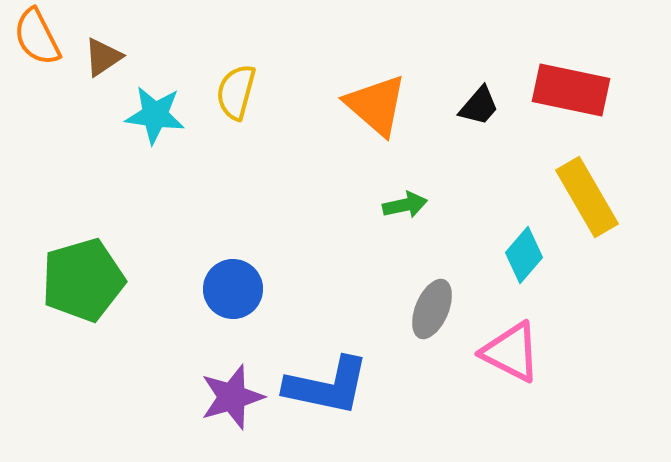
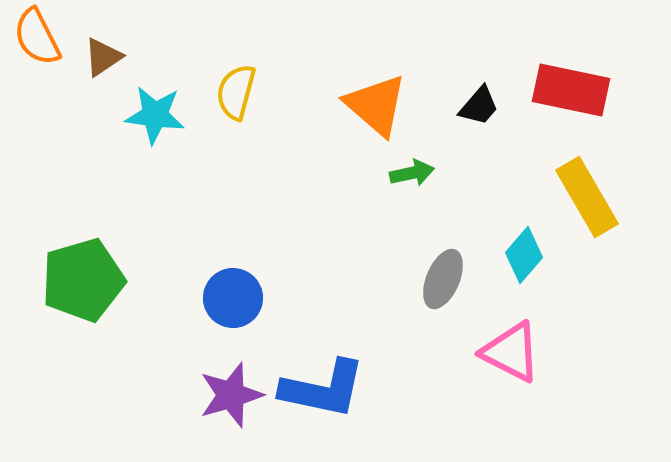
green arrow: moved 7 px right, 32 px up
blue circle: moved 9 px down
gray ellipse: moved 11 px right, 30 px up
blue L-shape: moved 4 px left, 3 px down
purple star: moved 1 px left, 2 px up
